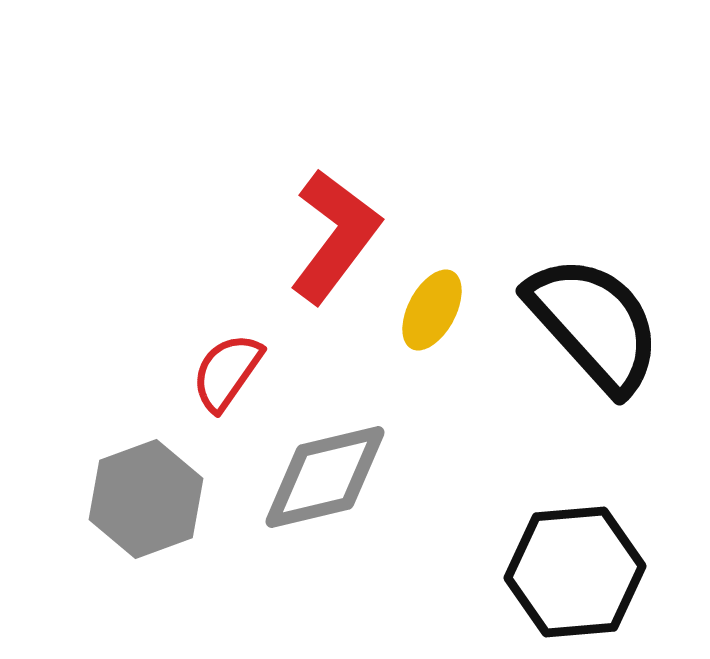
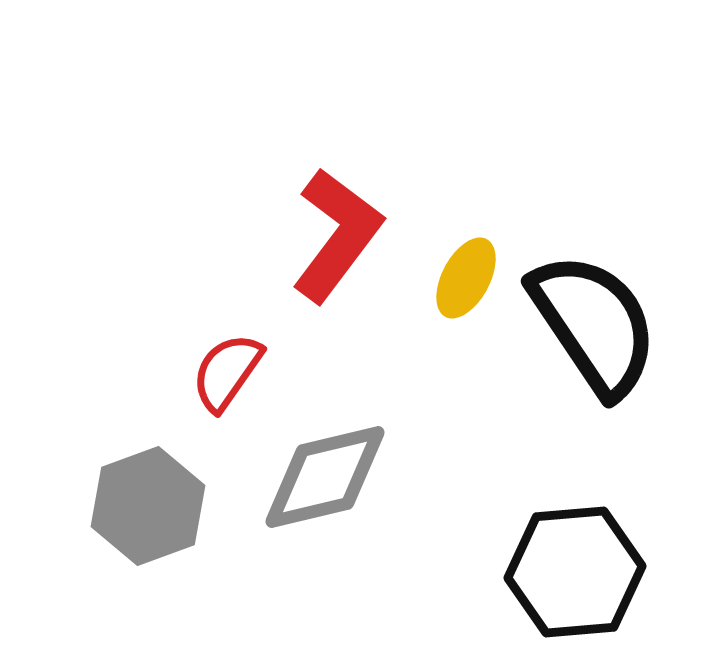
red L-shape: moved 2 px right, 1 px up
yellow ellipse: moved 34 px right, 32 px up
black semicircle: rotated 8 degrees clockwise
gray hexagon: moved 2 px right, 7 px down
